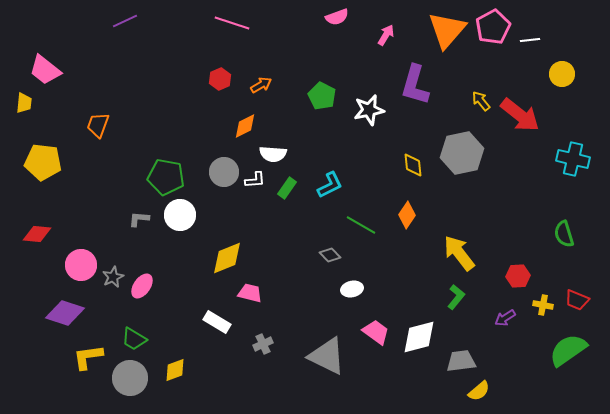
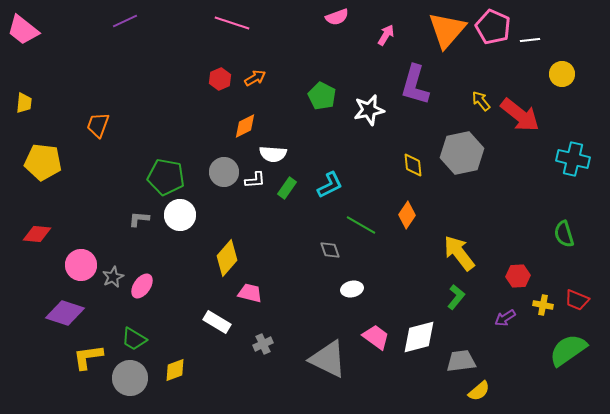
pink pentagon at (493, 27): rotated 20 degrees counterclockwise
pink trapezoid at (45, 70): moved 22 px left, 40 px up
orange arrow at (261, 85): moved 6 px left, 7 px up
gray diamond at (330, 255): moved 5 px up; rotated 25 degrees clockwise
yellow diamond at (227, 258): rotated 27 degrees counterclockwise
pink trapezoid at (376, 332): moved 5 px down
gray triangle at (327, 356): moved 1 px right, 3 px down
